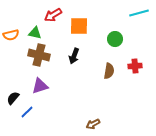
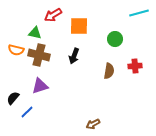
orange semicircle: moved 5 px right, 15 px down; rotated 28 degrees clockwise
